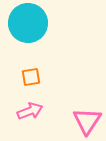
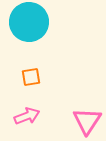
cyan circle: moved 1 px right, 1 px up
pink arrow: moved 3 px left, 5 px down
